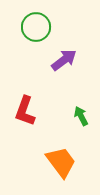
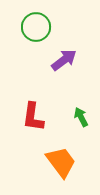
red L-shape: moved 8 px right, 6 px down; rotated 12 degrees counterclockwise
green arrow: moved 1 px down
